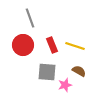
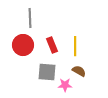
gray line: rotated 18 degrees clockwise
yellow line: rotated 72 degrees clockwise
pink star: rotated 16 degrees clockwise
